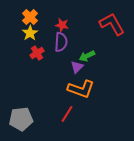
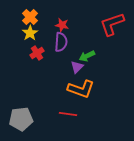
red L-shape: rotated 80 degrees counterclockwise
red line: moved 1 px right; rotated 66 degrees clockwise
